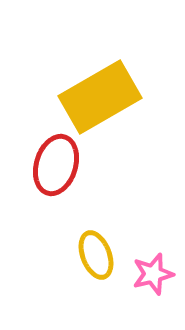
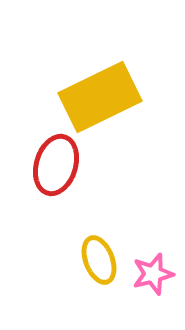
yellow rectangle: rotated 4 degrees clockwise
yellow ellipse: moved 3 px right, 5 px down
